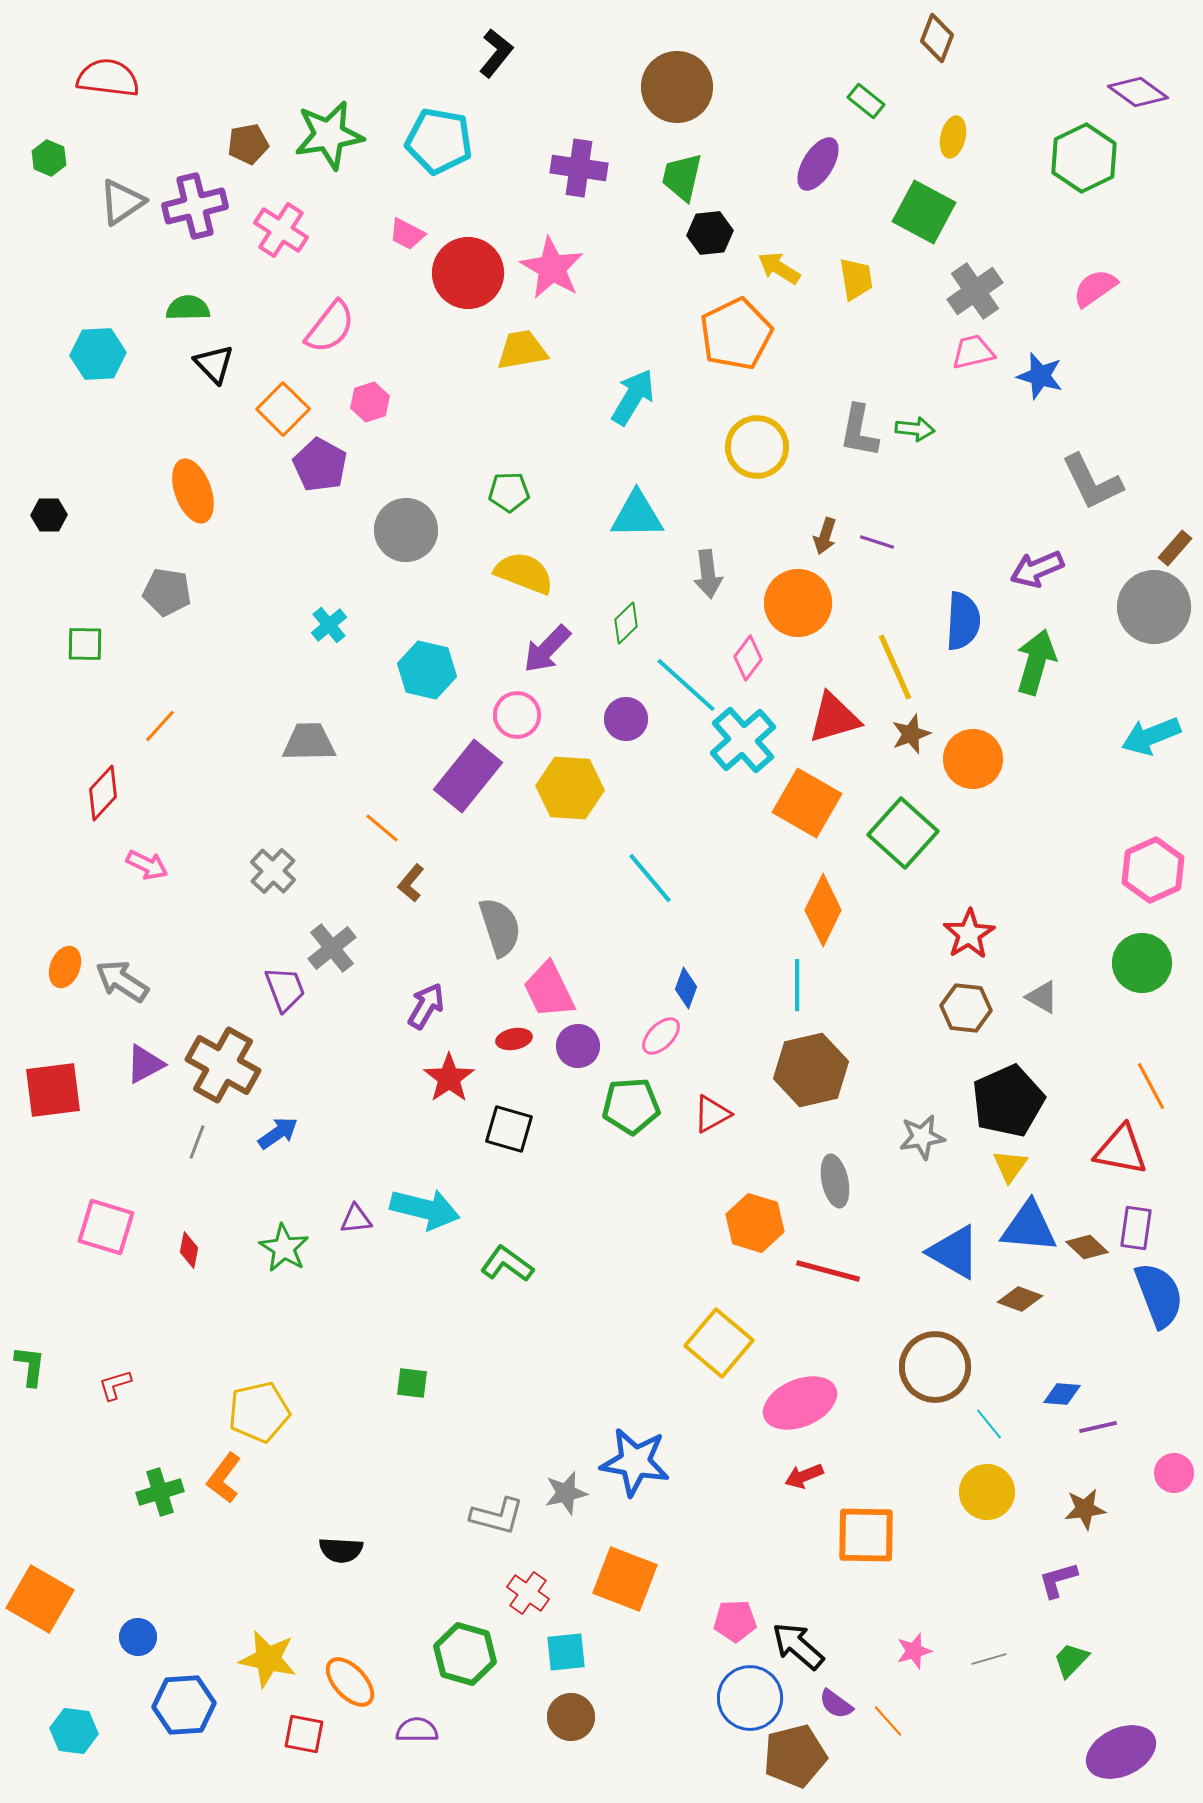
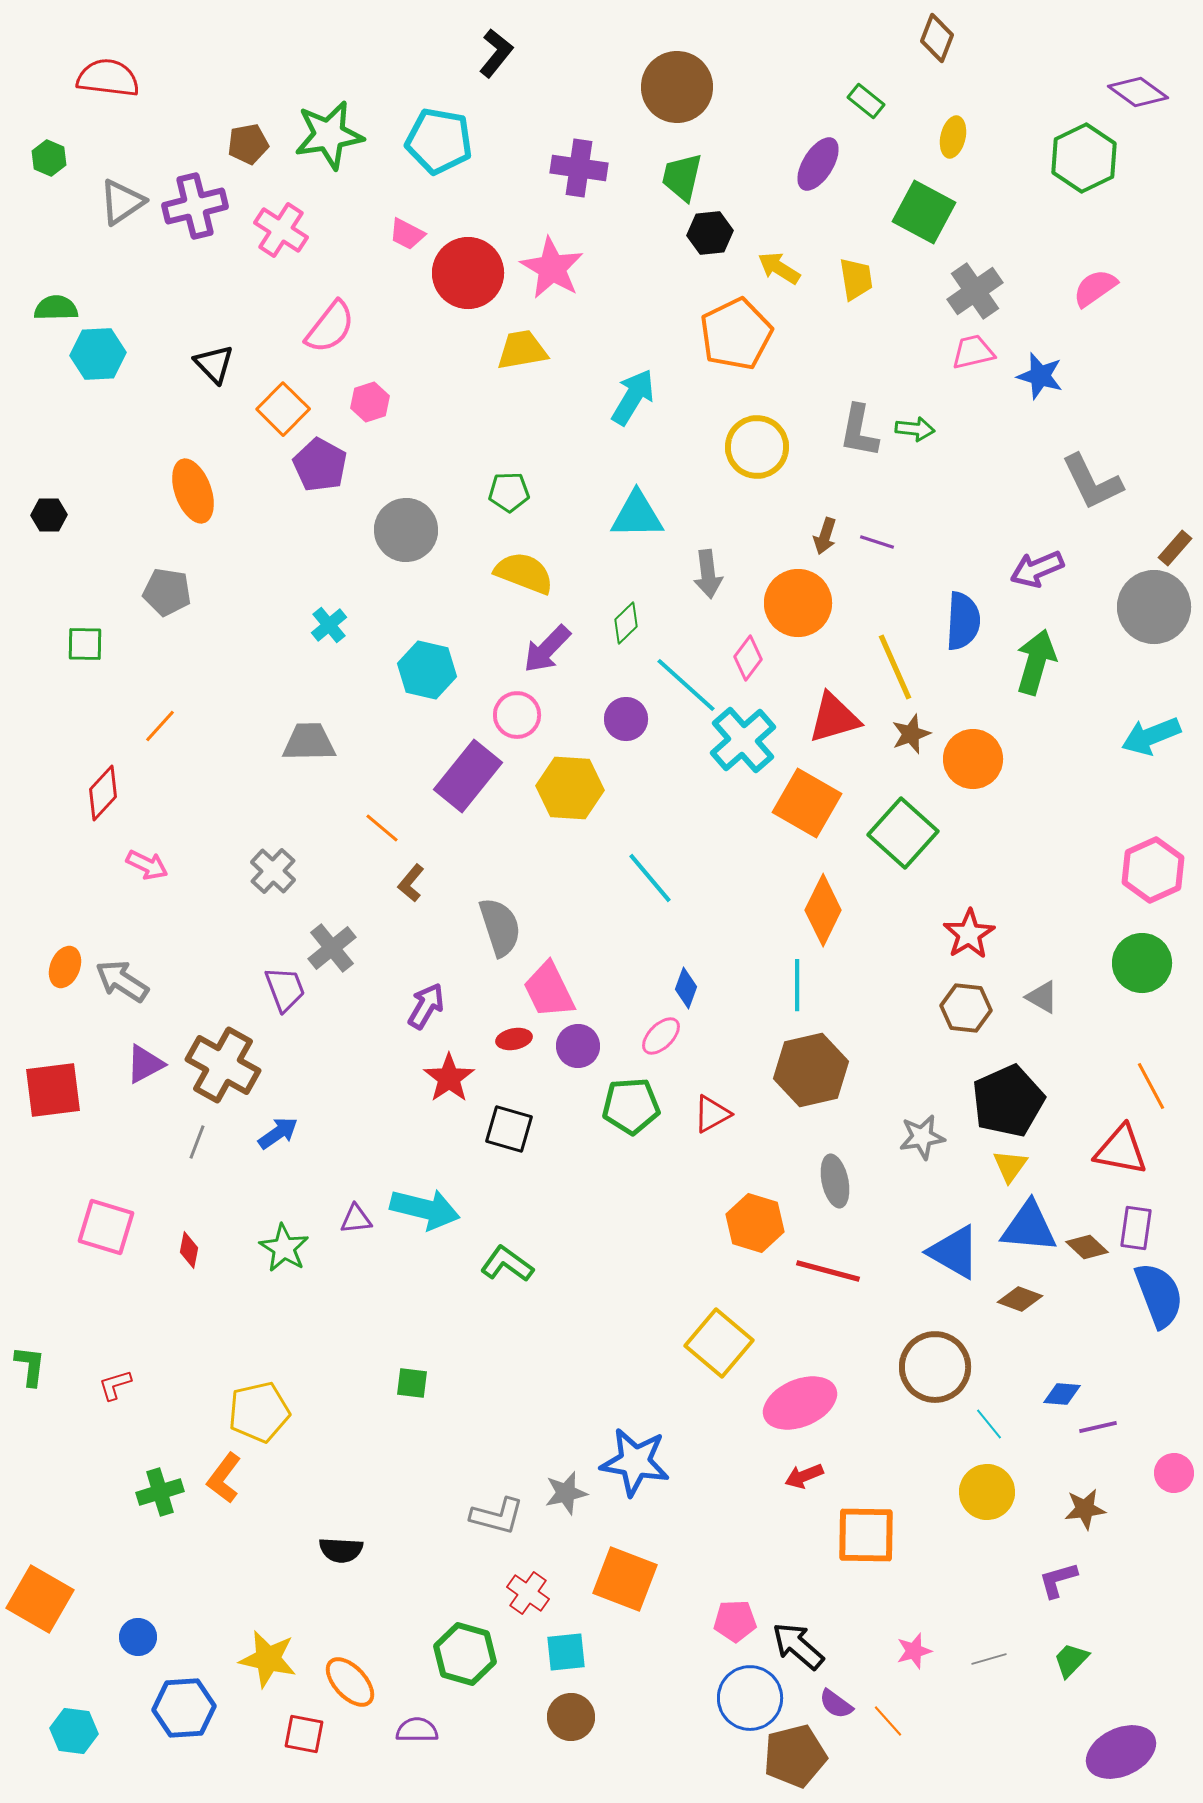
green semicircle at (188, 308): moved 132 px left
blue hexagon at (184, 1705): moved 3 px down
